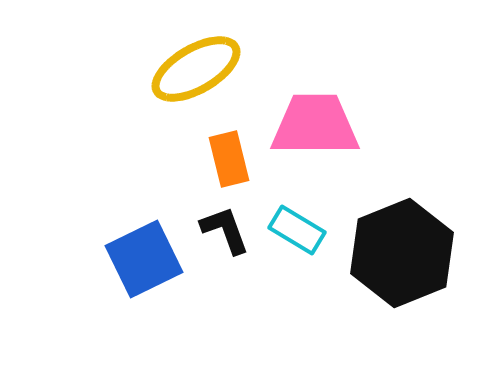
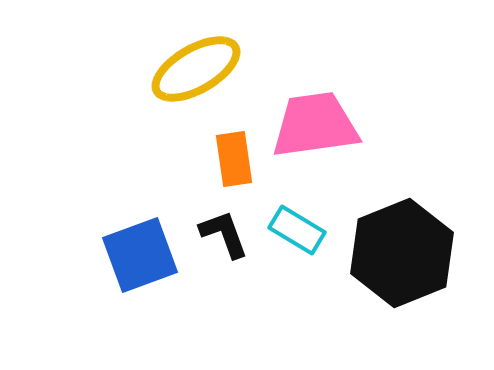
pink trapezoid: rotated 8 degrees counterclockwise
orange rectangle: moved 5 px right; rotated 6 degrees clockwise
black L-shape: moved 1 px left, 4 px down
blue square: moved 4 px left, 4 px up; rotated 6 degrees clockwise
